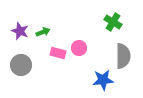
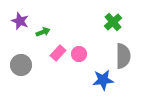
green cross: rotated 18 degrees clockwise
purple star: moved 10 px up
pink circle: moved 6 px down
pink rectangle: rotated 63 degrees counterclockwise
